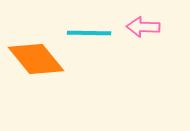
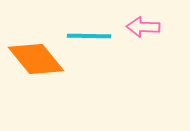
cyan line: moved 3 px down
